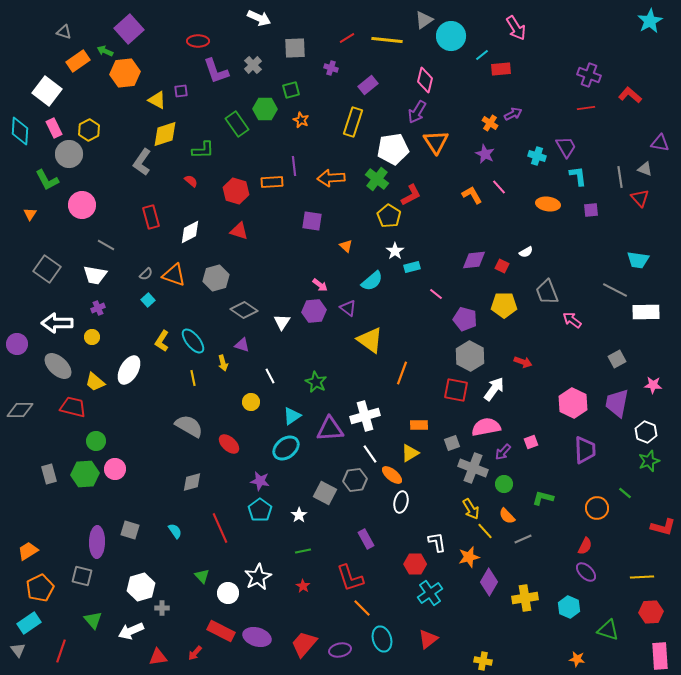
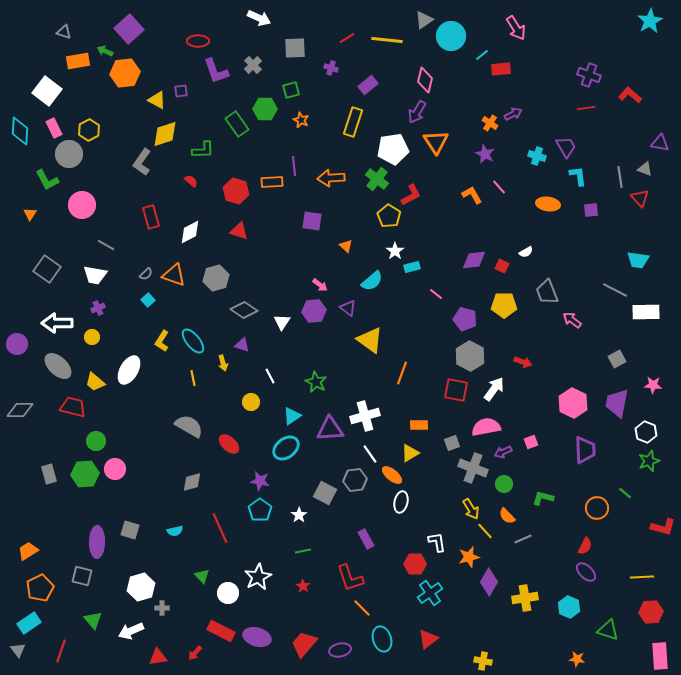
orange rectangle at (78, 61): rotated 25 degrees clockwise
purple arrow at (503, 452): rotated 24 degrees clockwise
cyan semicircle at (175, 531): rotated 112 degrees clockwise
